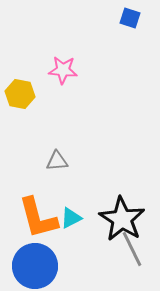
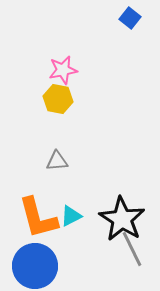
blue square: rotated 20 degrees clockwise
pink star: rotated 16 degrees counterclockwise
yellow hexagon: moved 38 px right, 5 px down
cyan triangle: moved 2 px up
